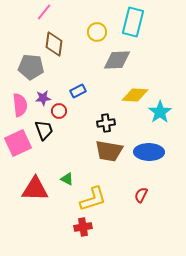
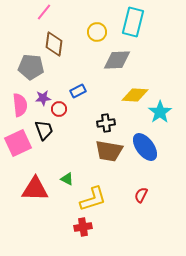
red circle: moved 2 px up
blue ellipse: moved 4 px left, 5 px up; rotated 52 degrees clockwise
